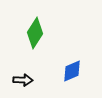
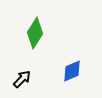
black arrow: moved 1 px left, 1 px up; rotated 48 degrees counterclockwise
